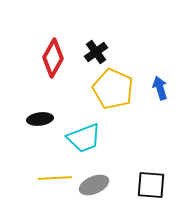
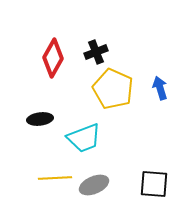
black cross: rotated 15 degrees clockwise
black square: moved 3 px right, 1 px up
